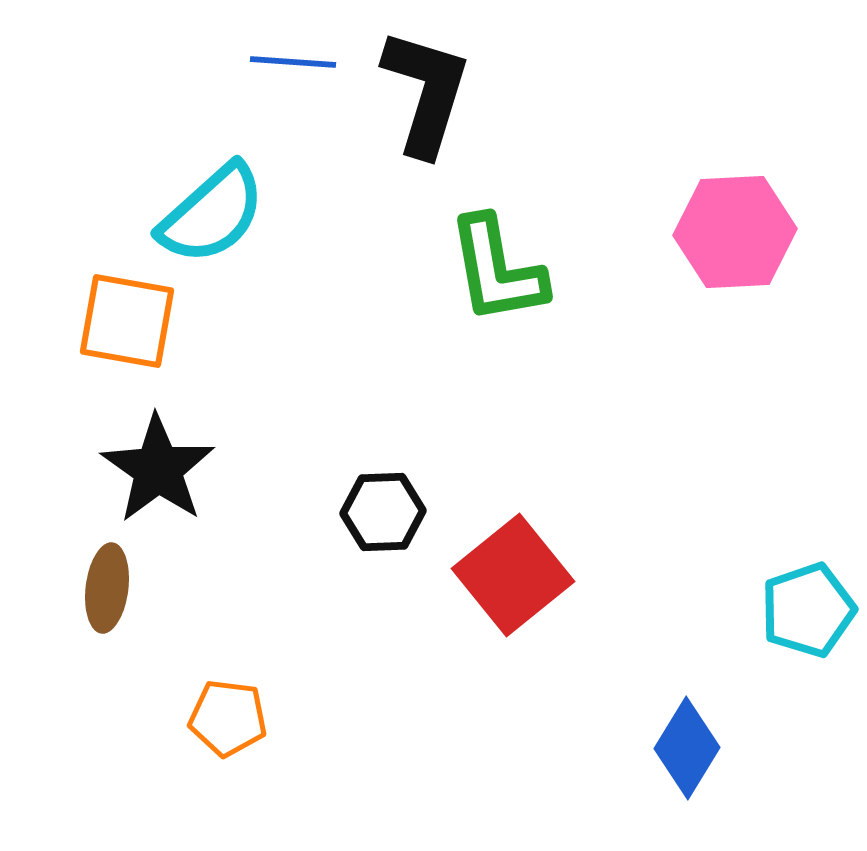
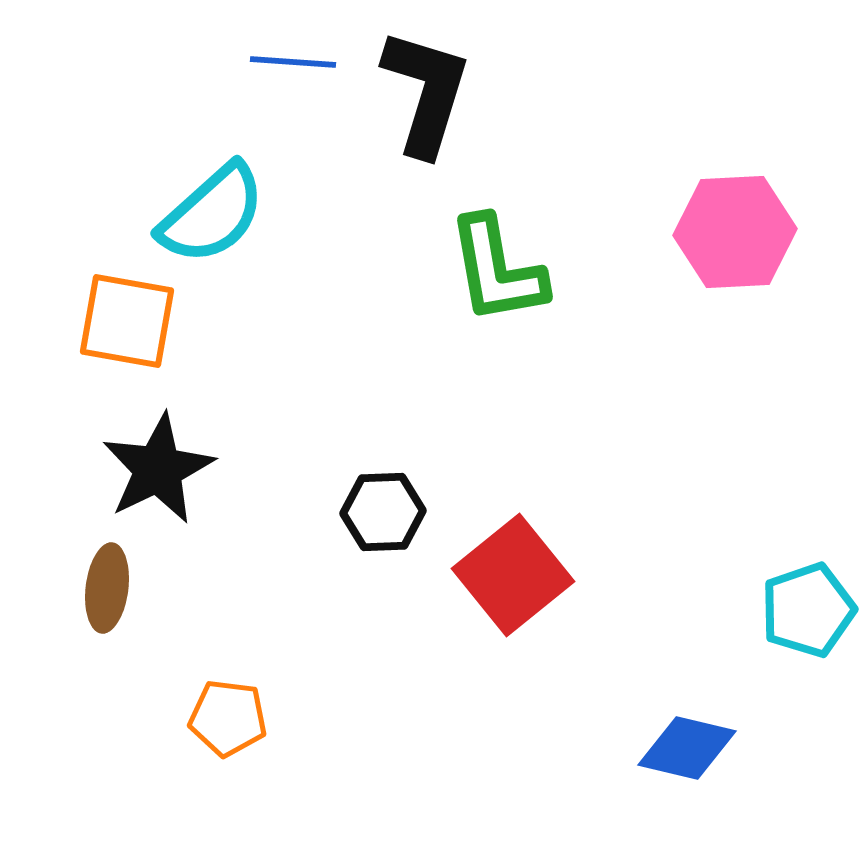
black star: rotated 11 degrees clockwise
blue diamond: rotated 72 degrees clockwise
